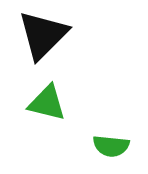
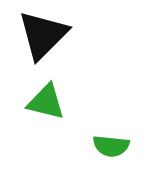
green triangle: moved 1 px left, 1 px up
